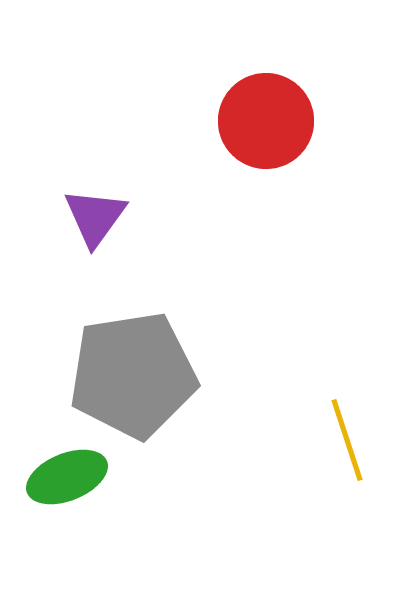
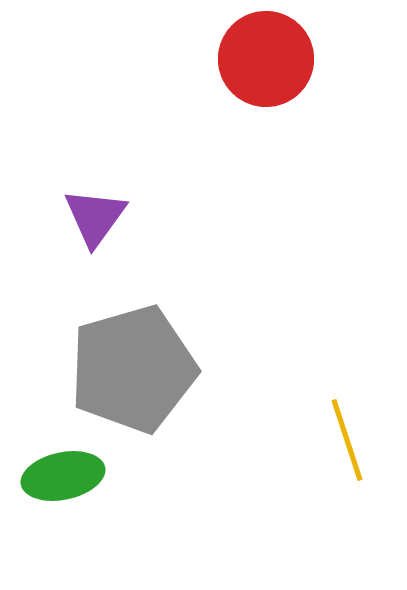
red circle: moved 62 px up
gray pentagon: moved 6 px up; rotated 7 degrees counterclockwise
green ellipse: moved 4 px left, 1 px up; rotated 10 degrees clockwise
